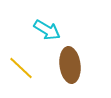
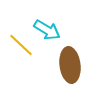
yellow line: moved 23 px up
